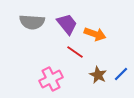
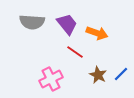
orange arrow: moved 2 px right, 1 px up
